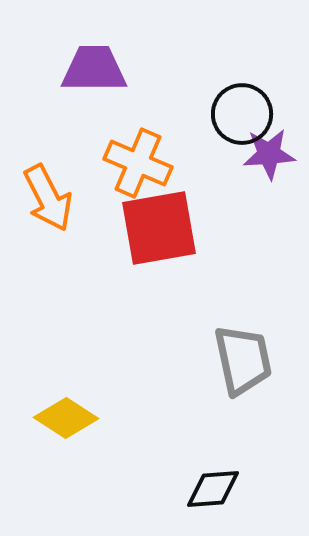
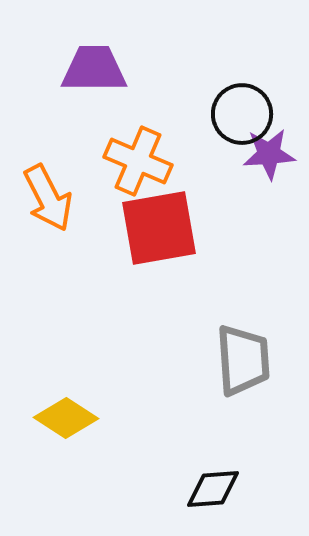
orange cross: moved 2 px up
gray trapezoid: rotated 8 degrees clockwise
